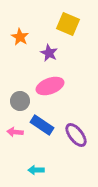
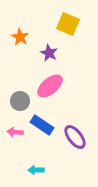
pink ellipse: rotated 20 degrees counterclockwise
purple ellipse: moved 1 px left, 2 px down
